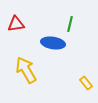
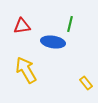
red triangle: moved 6 px right, 2 px down
blue ellipse: moved 1 px up
